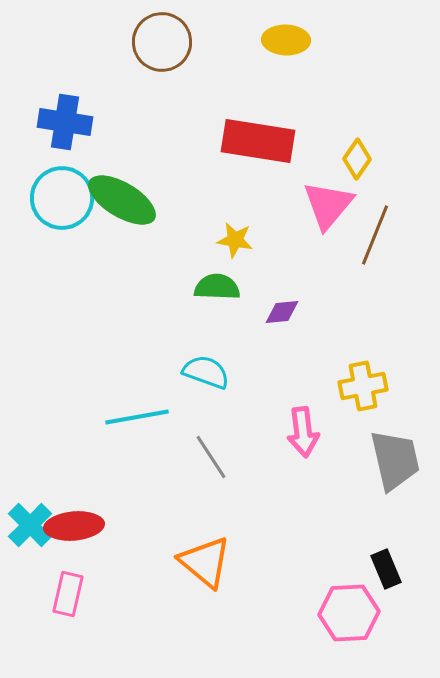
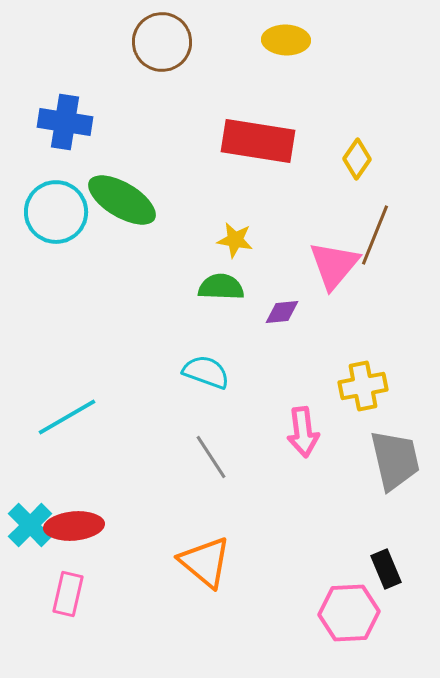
cyan circle: moved 6 px left, 14 px down
pink triangle: moved 6 px right, 60 px down
green semicircle: moved 4 px right
cyan line: moved 70 px left; rotated 20 degrees counterclockwise
